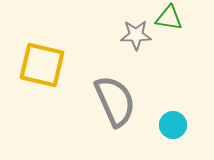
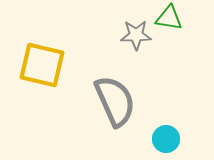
cyan circle: moved 7 px left, 14 px down
